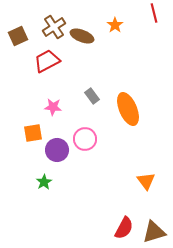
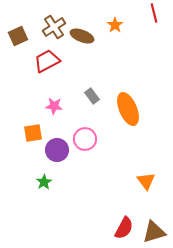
pink star: moved 1 px right, 1 px up
